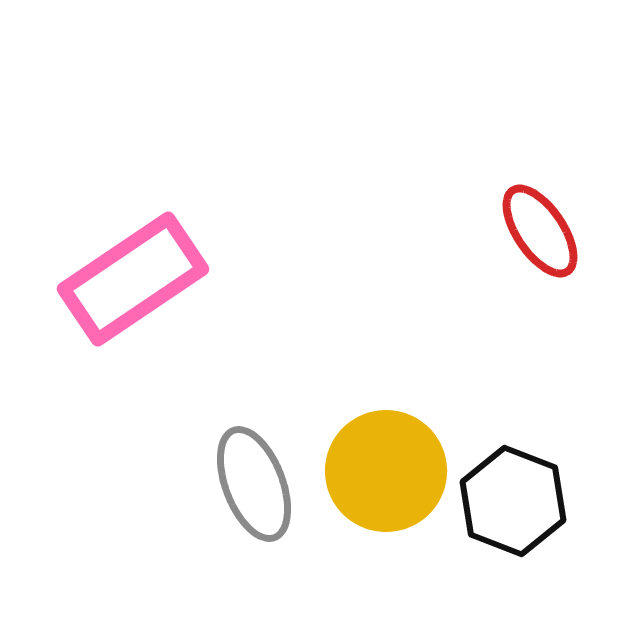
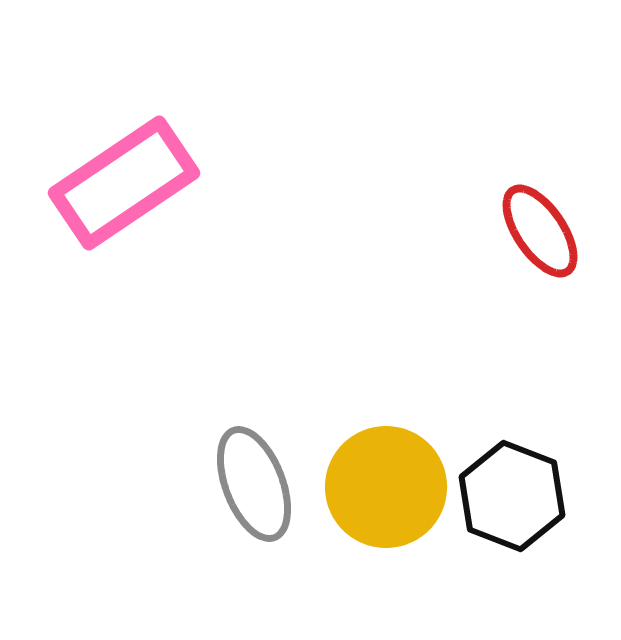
pink rectangle: moved 9 px left, 96 px up
yellow circle: moved 16 px down
black hexagon: moved 1 px left, 5 px up
